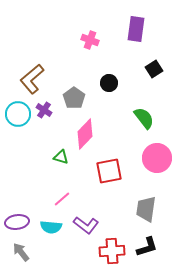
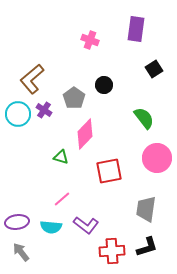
black circle: moved 5 px left, 2 px down
